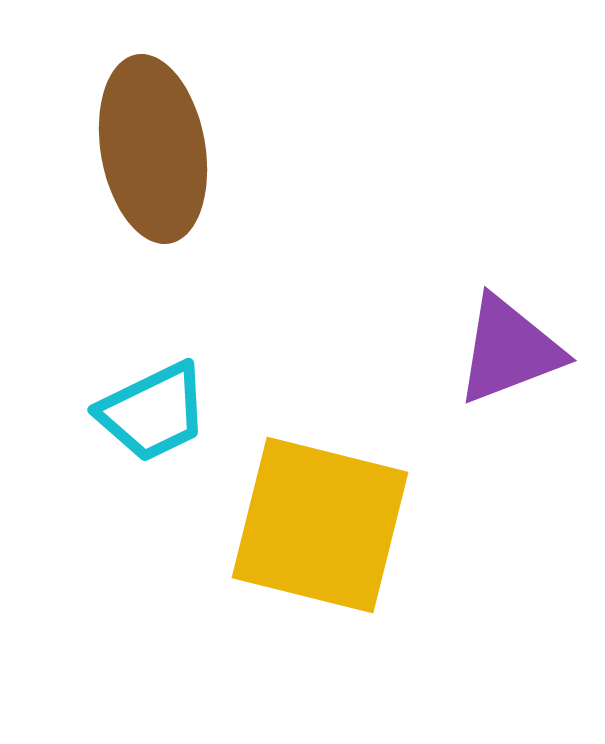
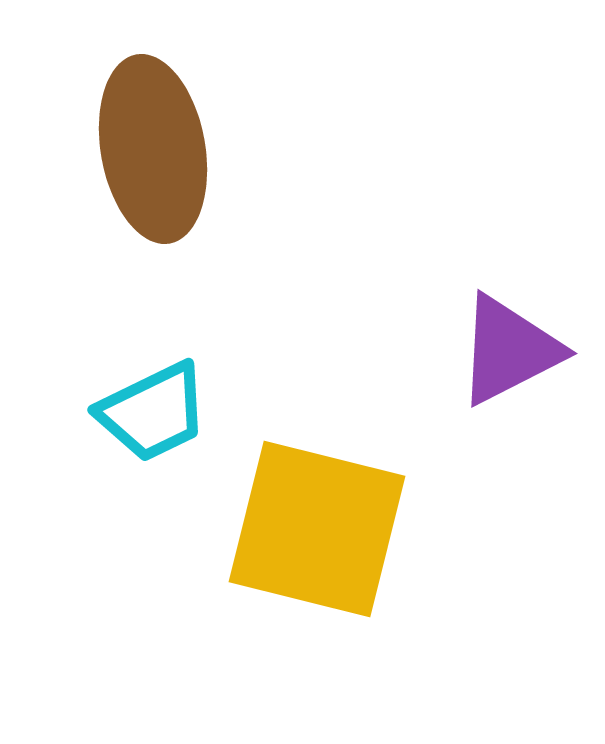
purple triangle: rotated 6 degrees counterclockwise
yellow square: moved 3 px left, 4 px down
